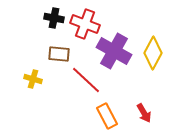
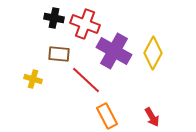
red arrow: moved 8 px right, 4 px down
